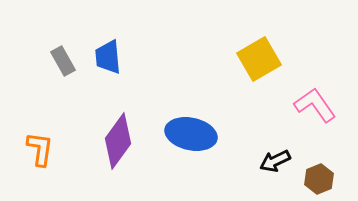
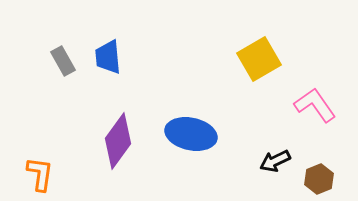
orange L-shape: moved 25 px down
